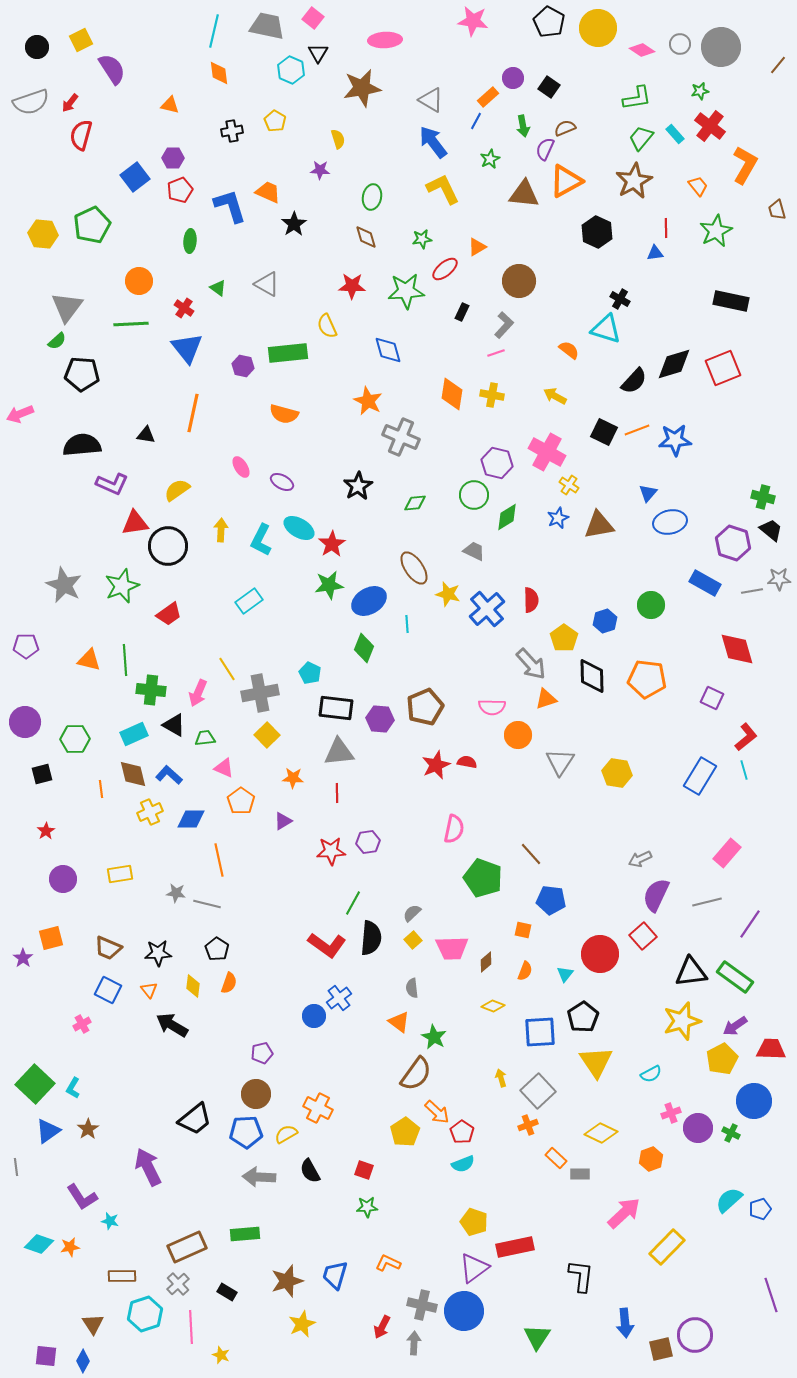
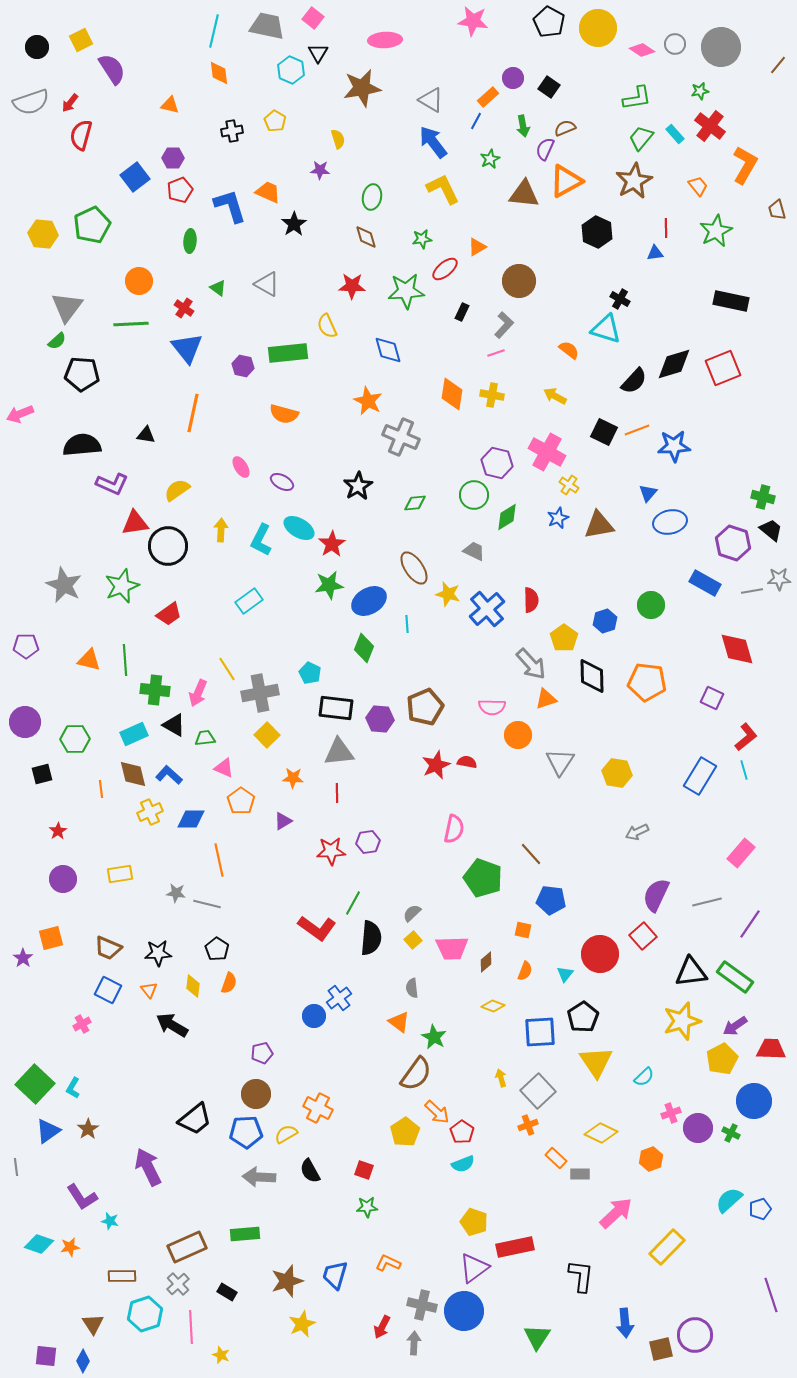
gray circle at (680, 44): moved 5 px left
blue star at (675, 440): moved 1 px left, 6 px down
orange pentagon at (647, 679): moved 3 px down
green cross at (151, 690): moved 4 px right
red star at (46, 831): moved 12 px right
pink rectangle at (727, 853): moved 14 px right
gray arrow at (640, 859): moved 3 px left, 27 px up
red L-shape at (327, 945): moved 10 px left, 17 px up
cyan semicircle at (651, 1074): moved 7 px left, 3 px down; rotated 15 degrees counterclockwise
pink arrow at (624, 1213): moved 8 px left
